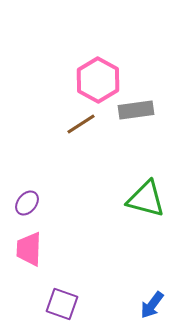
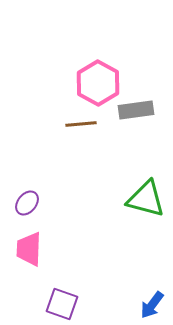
pink hexagon: moved 3 px down
brown line: rotated 28 degrees clockwise
